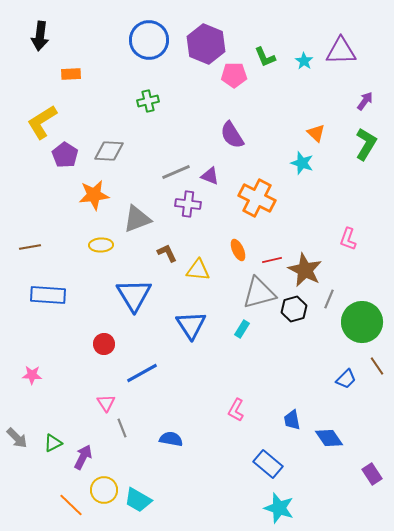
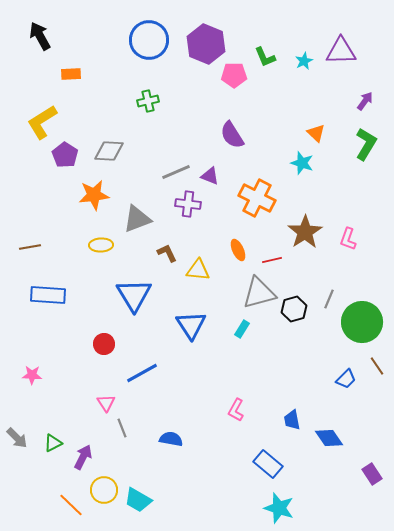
black arrow at (40, 36): rotated 144 degrees clockwise
cyan star at (304, 61): rotated 12 degrees clockwise
brown star at (305, 270): moved 38 px up; rotated 12 degrees clockwise
